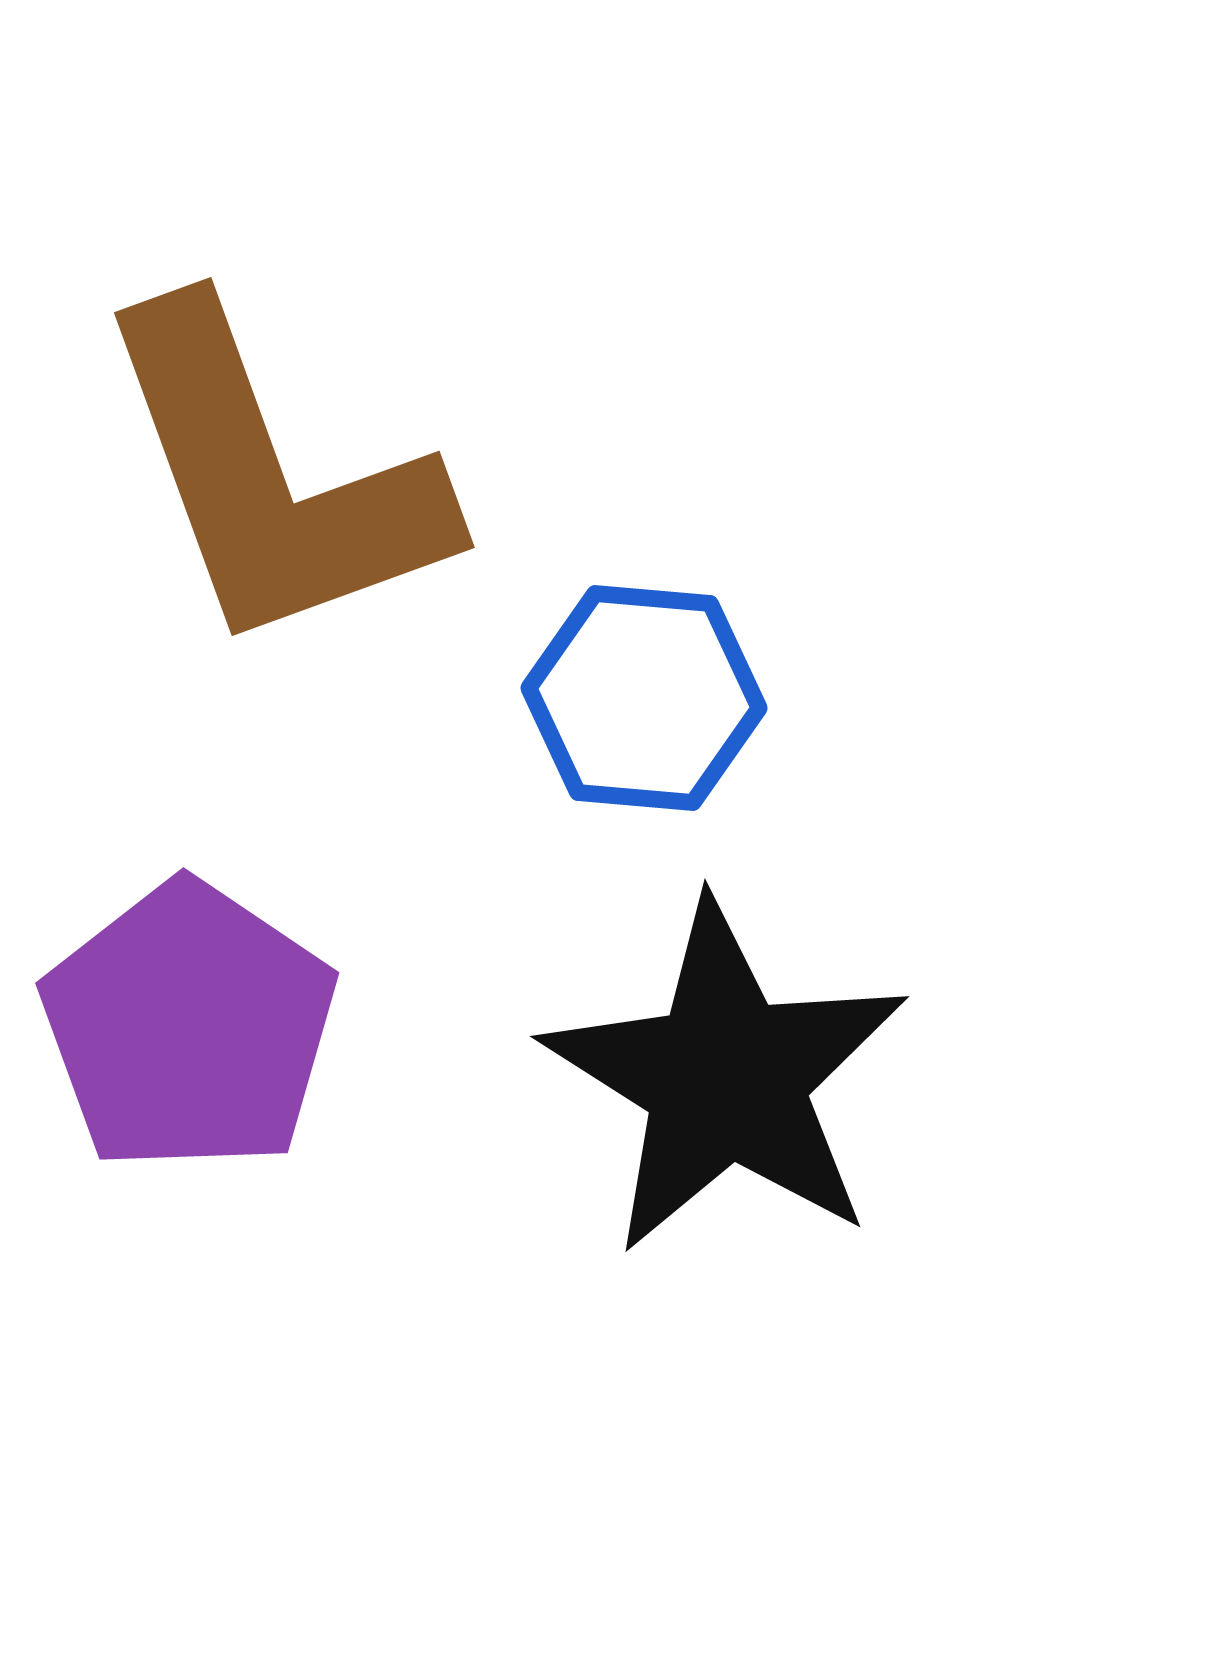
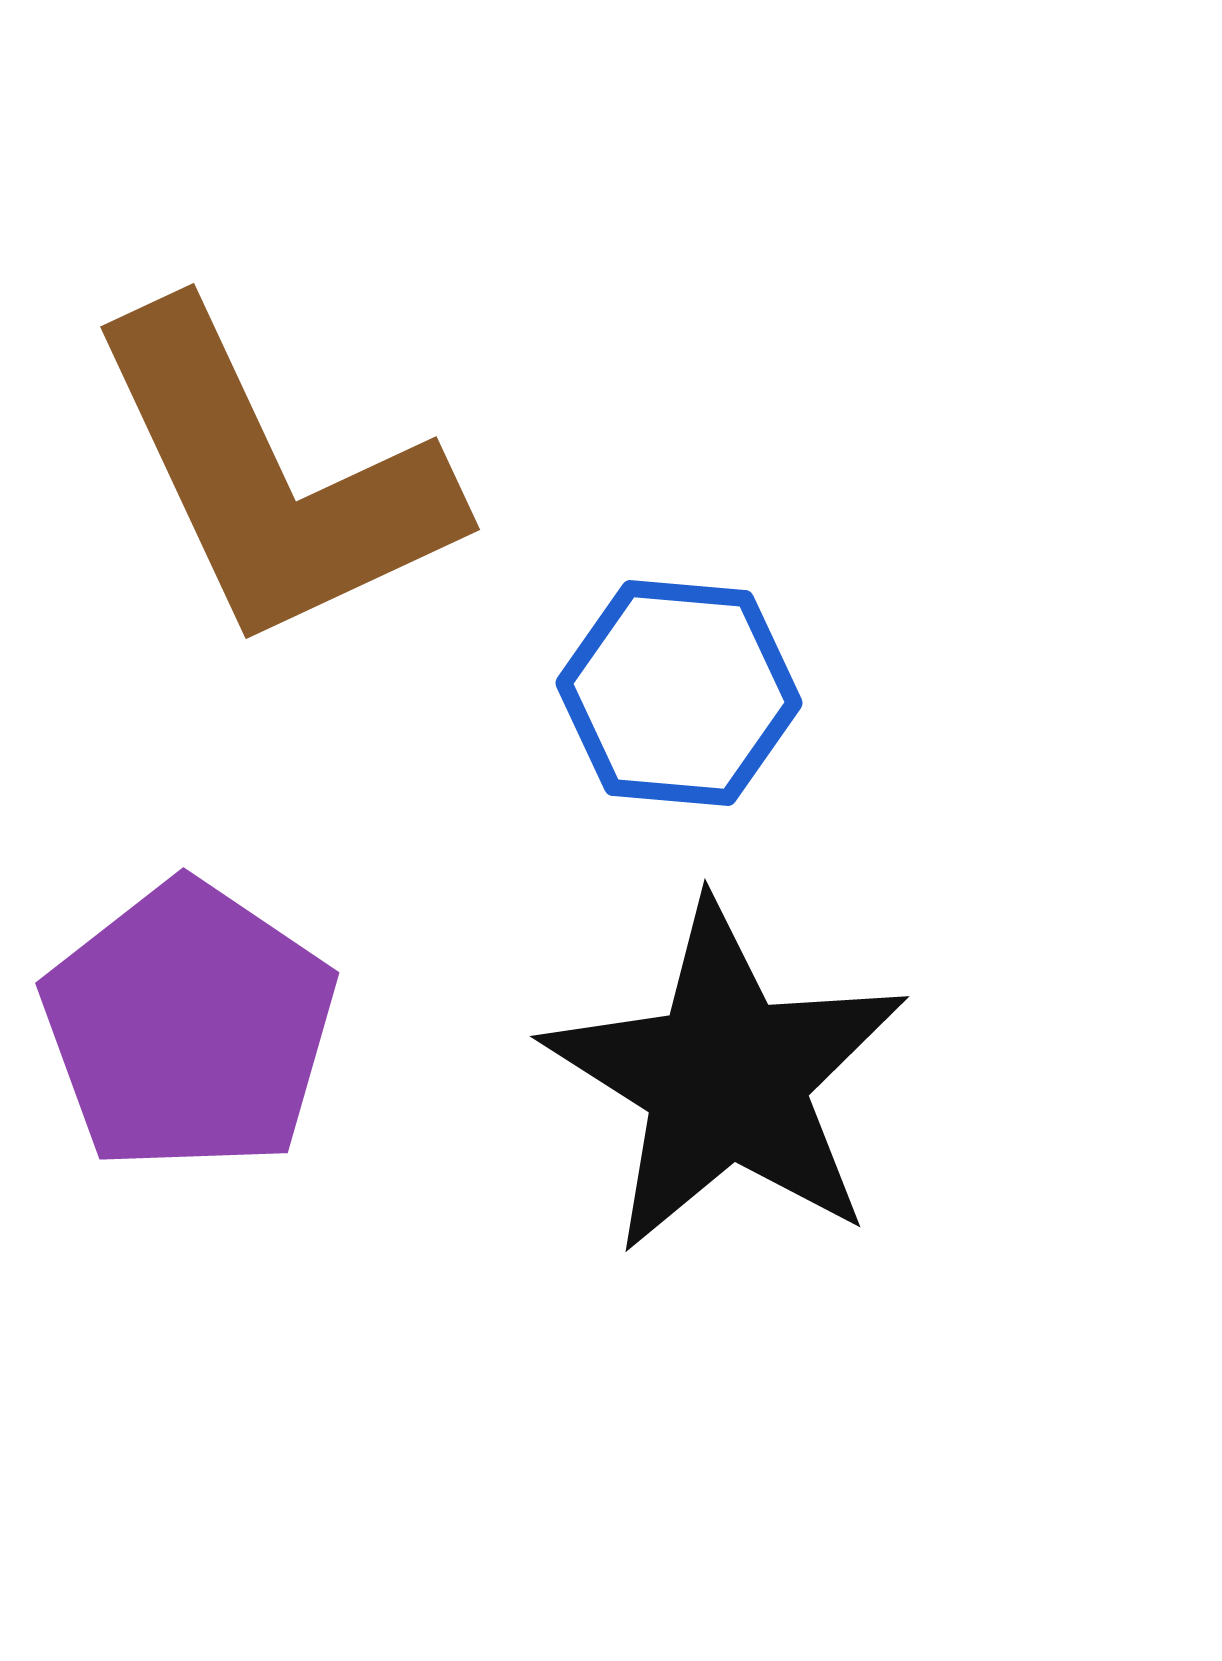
brown L-shape: rotated 5 degrees counterclockwise
blue hexagon: moved 35 px right, 5 px up
